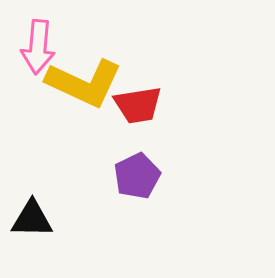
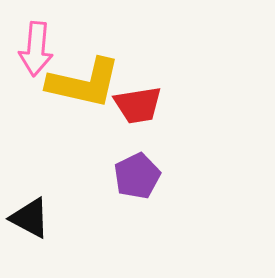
pink arrow: moved 2 px left, 2 px down
yellow L-shape: rotated 12 degrees counterclockwise
black triangle: moved 2 px left, 1 px up; rotated 27 degrees clockwise
